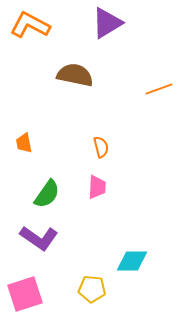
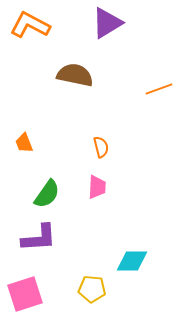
orange trapezoid: rotated 10 degrees counterclockwise
purple L-shape: rotated 39 degrees counterclockwise
